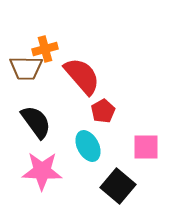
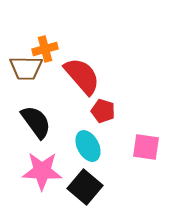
red pentagon: rotated 25 degrees counterclockwise
pink square: rotated 8 degrees clockwise
black square: moved 33 px left, 1 px down
